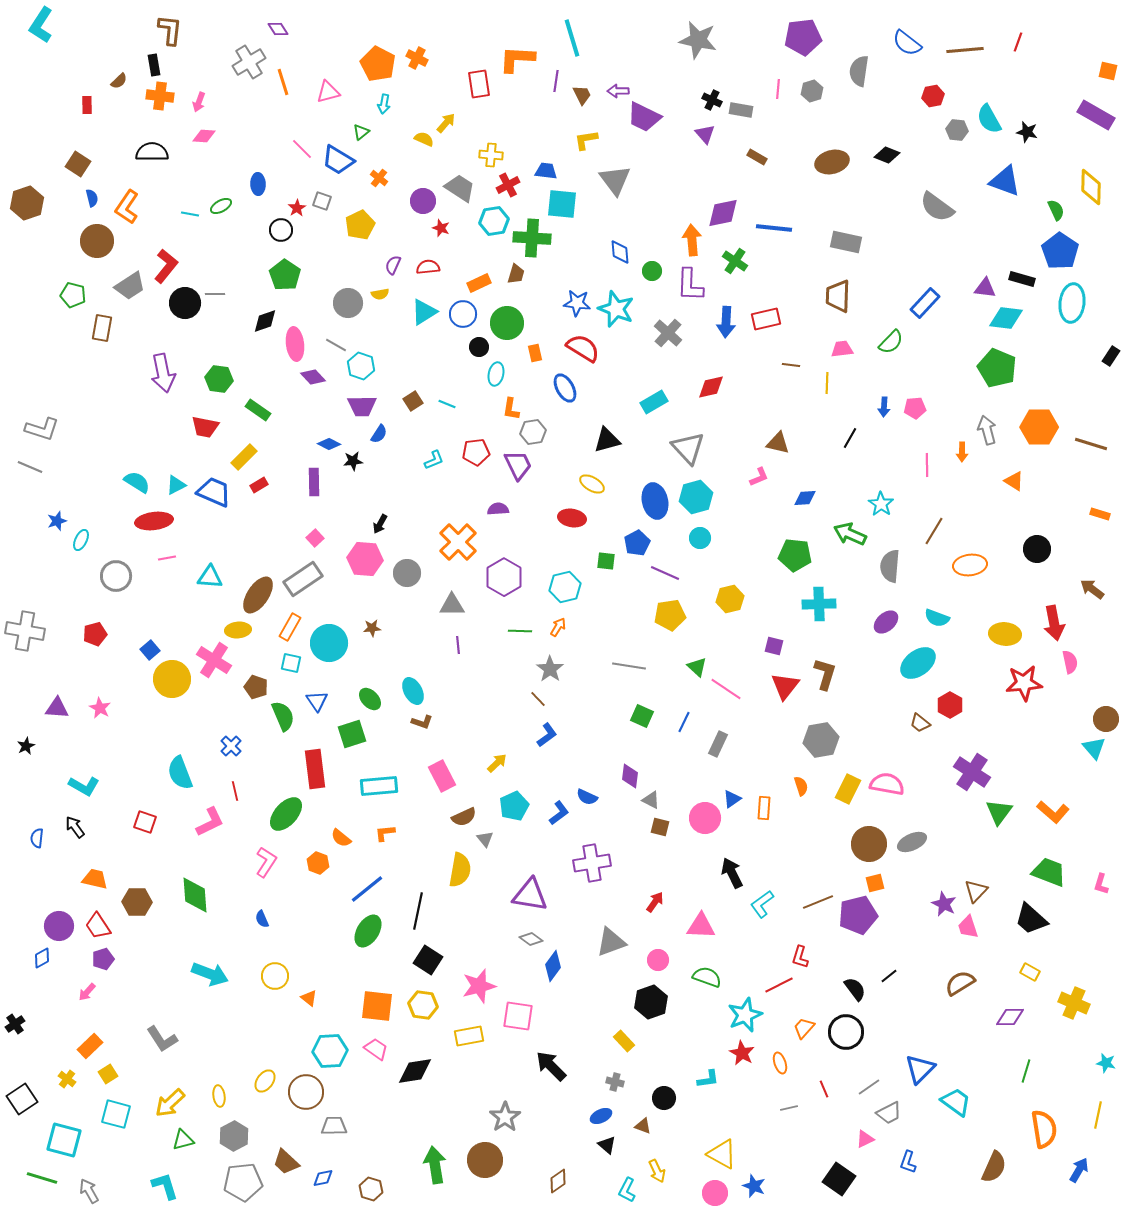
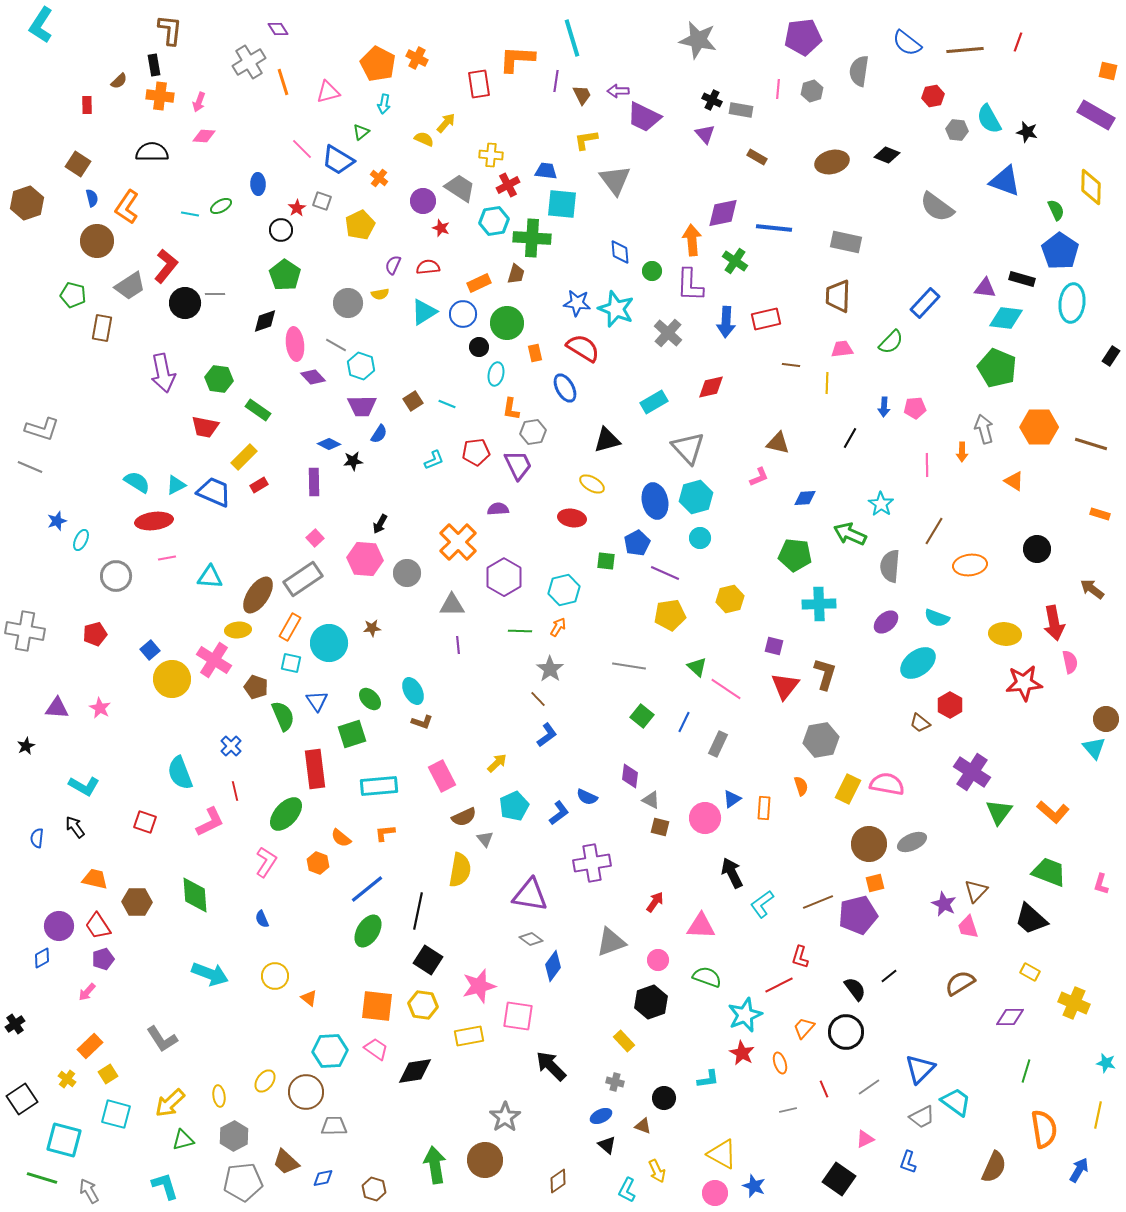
gray arrow at (987, 430): moved 3 px left, 1 px up
cyan hexagon at (565, 587): moved 1 px left, 3 px down
green square at (642, 716): rotated 15 degrees clockwise
gray line at (789, 1108): moved 1 px left, 2 px down
gray trapezoid at (889, 1113): moved 33 px right, 4 px down
brown hexagon at (371, 1189): moved 3 px right
